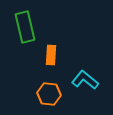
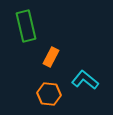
green rectangle: moved 1 px right, 1 px up
orange rectangle: moved 2 px down; rotated 24 degrees clockwise
